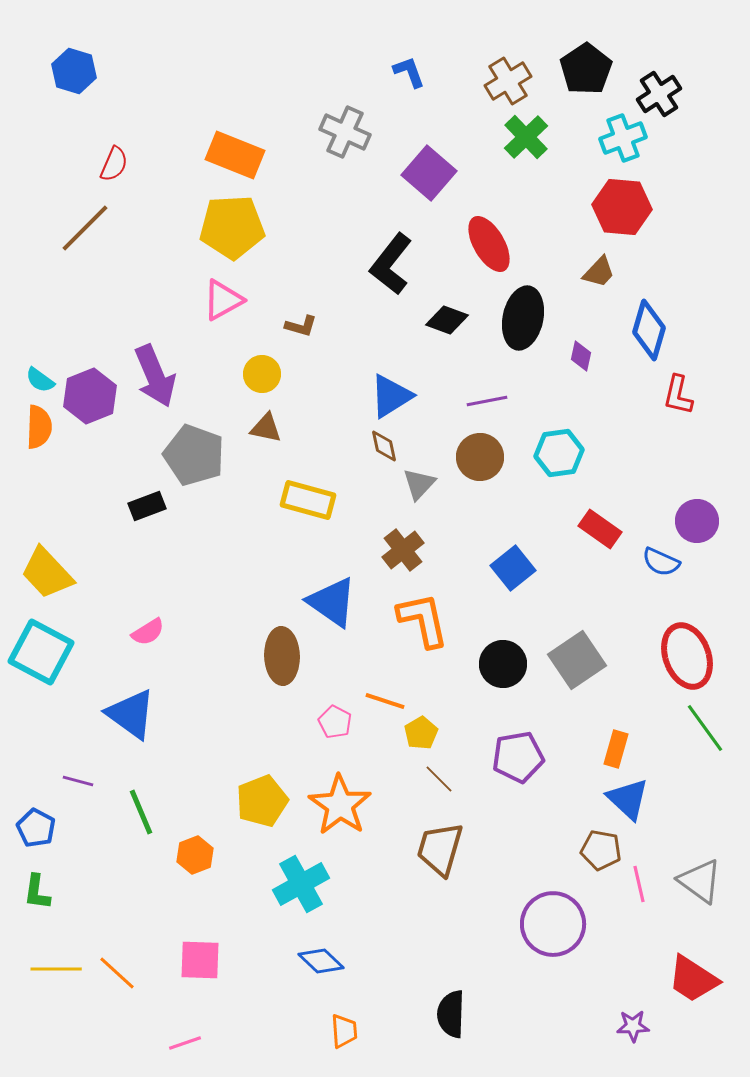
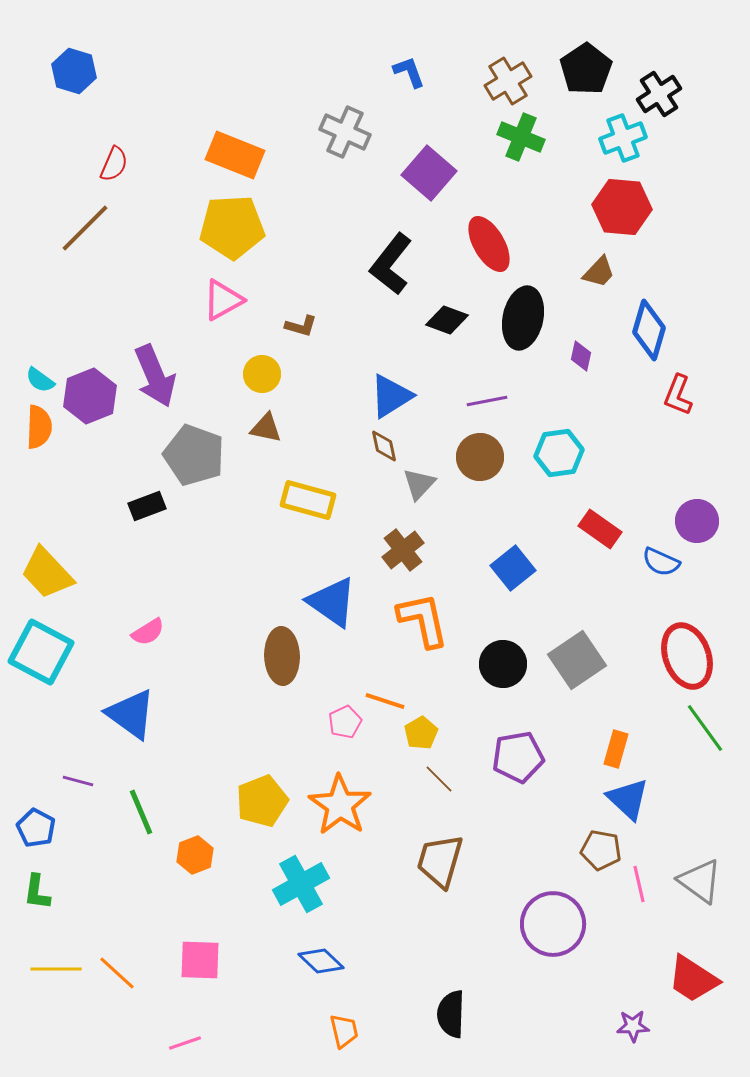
green cross at (526, 137): moved 5 px left; rotated 24 degrees counterclockwise
red L-shape at (678, 395): rotated 9 degrees clockwise
pink pentagon at (335, 722): moved 10 px right; rotated 20 degrees clockwise
brown trapezoid at (440, 849): moved 12 px down
orange trapezoid at (344, 1031): rotated 9 degrees counterclockwise
